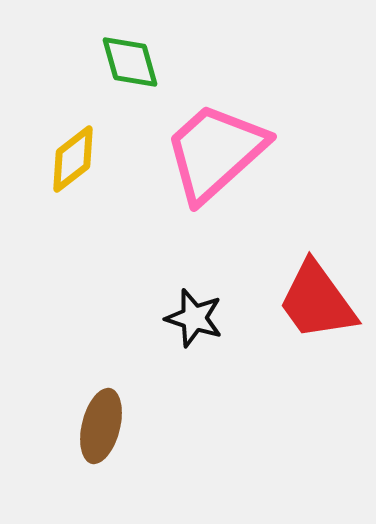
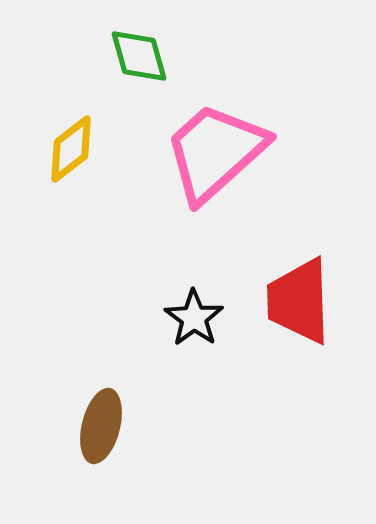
green diamond: moved 9 px right, 6 px up
yellow diamond: moved 2 px left, 10 px up
red trapezoid: moved 18 px left; rotated 34 degrees clockwise
black star: rotated 18 degrees clockwise
